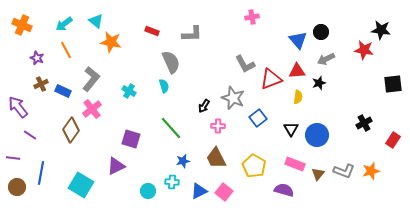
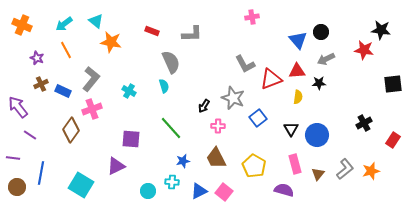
black star at (319, 83): rotated 16 degrees clockwise
pink cross at (92, 109): rotated 18 degrees clockwise
purple square at (131, 139): rotated 12 degrees counterclockwise
pink rectangle at (295, 164): rotated 54 degrees clockwise
gray L-shape at (344, 171): moved 1 px right, 2 px up; rotated 60 degrees counterclockwise
